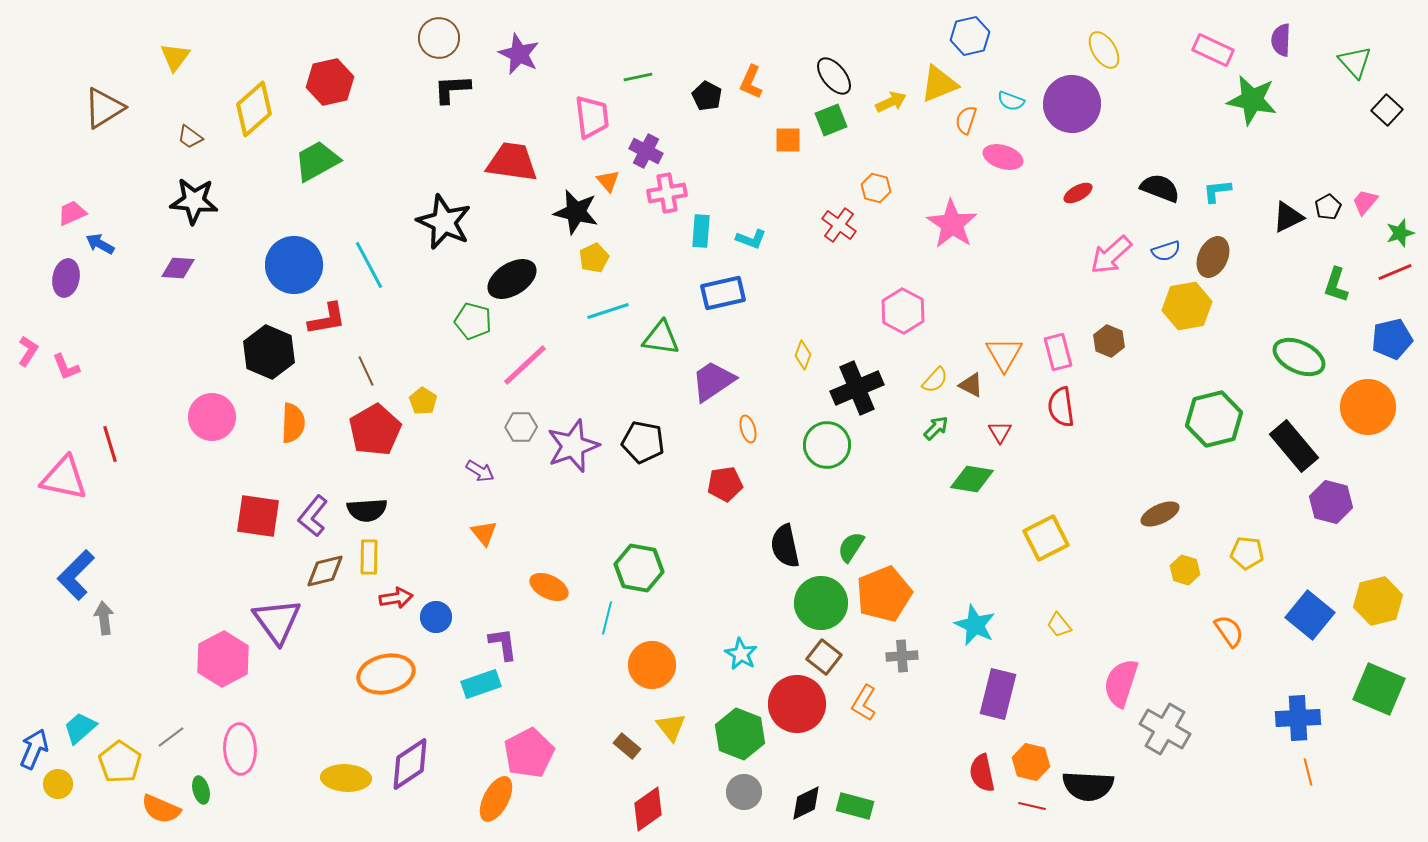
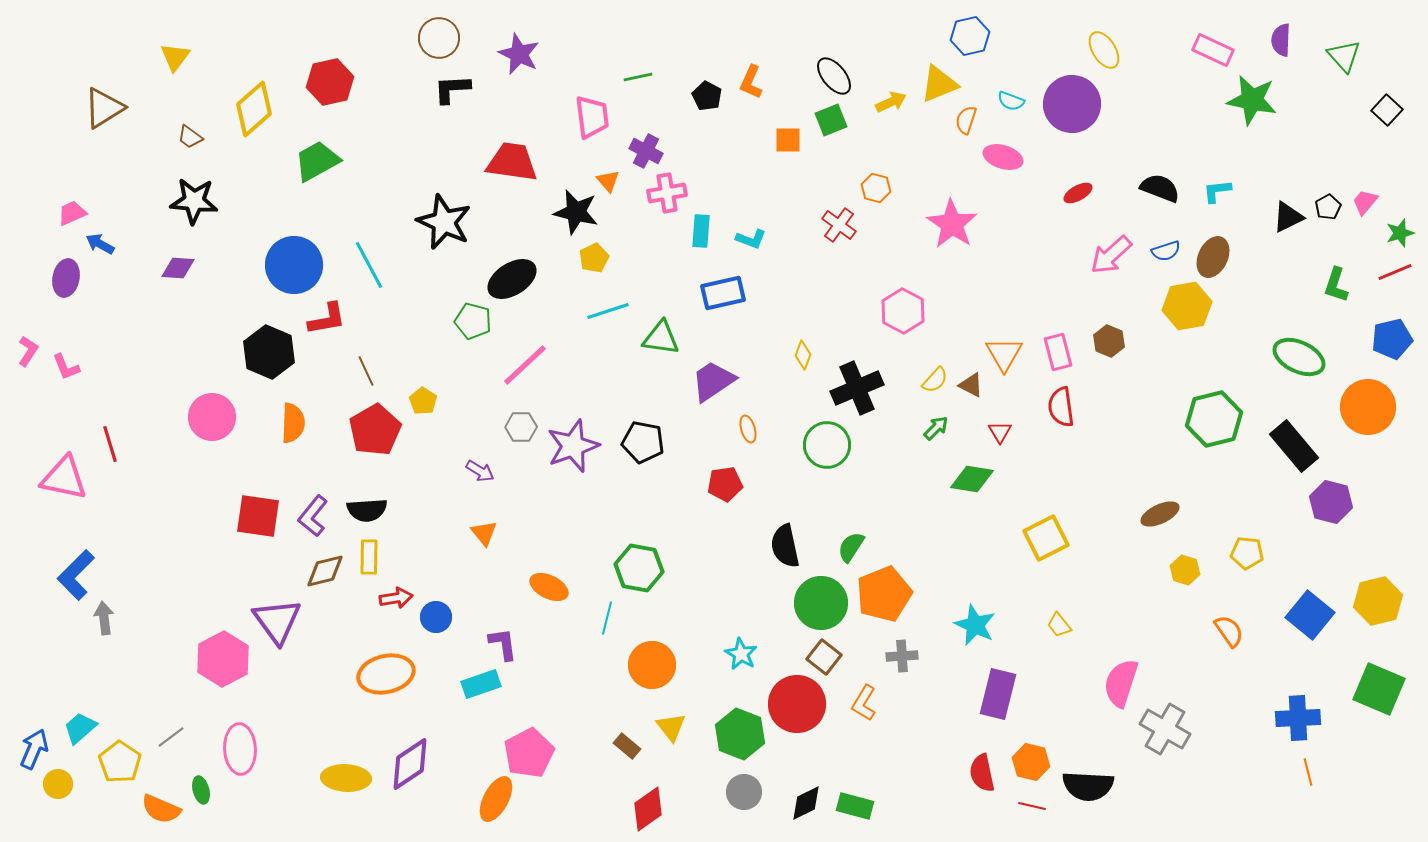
green triangle at (1355, 62): moved 11 px left, 6 px up
